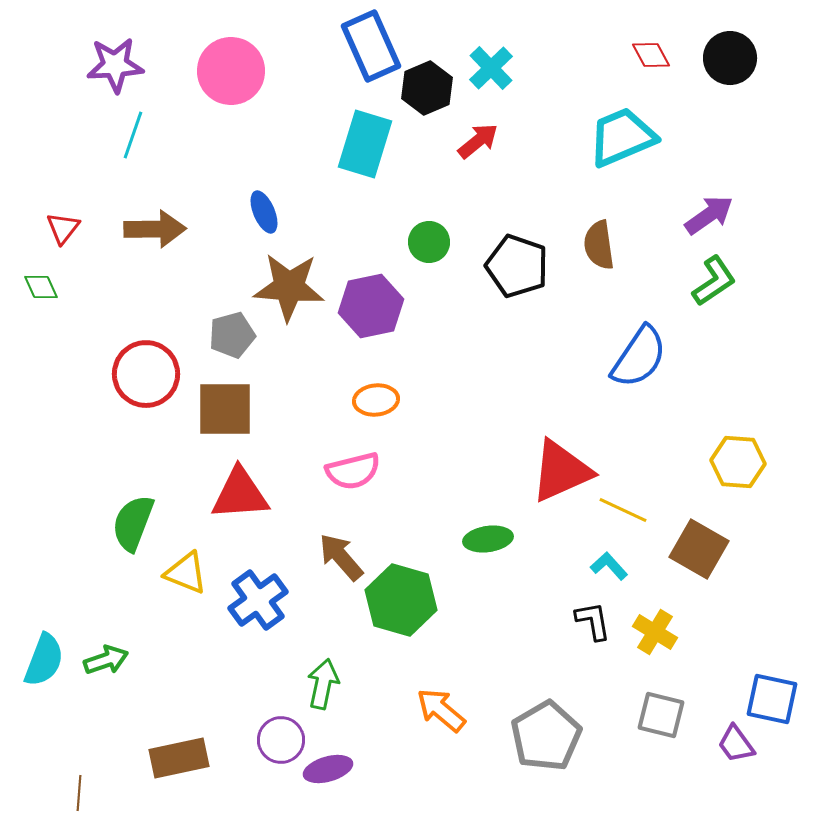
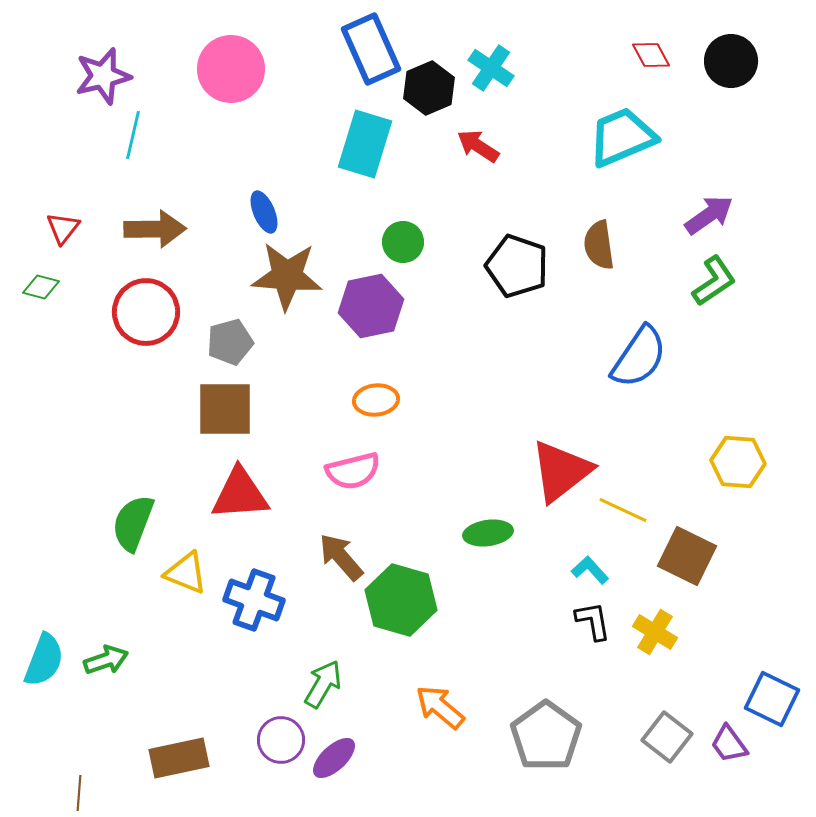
blue rectangle at (371, 46): moved 3 px down
black circle at (730, 58): moved 1 px right, 3 px down
purple star at (115, 65): moved 12 px left, 11 px down; rotated 10 degrees counterclockwise
cyan cross at (491, 68): rotated 12 degrees counterclockwise
pink circle at (231, 71): moved 2 px up
black hexagon at (427, 88): moved 2 px right
cyan line at (133, 135): rotated 6 degrees counterclockwise
red arrow at (478, 141): moved 5 px down; rotated 108 degrees counterclockwise
green circle at (429, 242): moved 26 px left
green diamond at (41, 287): rotated 51 degrees counterclockwise
brown star at (289, 287): moved 2 px left, 11 px up
gray pentagon at (232, 335): moved 2 px left, 7 px down
red circle at (146, 374): moved 62 px up
red triangle at (561, 471): rotated 14 degrees counterclockwise
green ellipse at (488, 539): moved 6 px up
brown square at (699, 549): moved 12 px left, 7 px down; rotated 4 degrees counterclockwise
cyan L-shape at (609, 566): moved 19 px left, 4 px down
blue cross at (258, 600): moved 4 px left; rotated 34 degrees counterclockwise
green arrow at (323, 684): rotated 18 degrees clockwise
blue square at (772, 699): rotated 14 degrees clockwise
orange arrow at (441, 710): moved 1 px left, 3 px up
gray square at (661, 715): moved 6 px right, 22 px down; rotated 24 degrees clockwise
gray pentagon at (546, 736): rotated 6 degrees counterclockwise
purple trapezoid at (736, 744): moved 7 px left
purple ellipse at (328, 769): moved 6 px right, 11 px up; rotated 27 degrees counterclockwise
